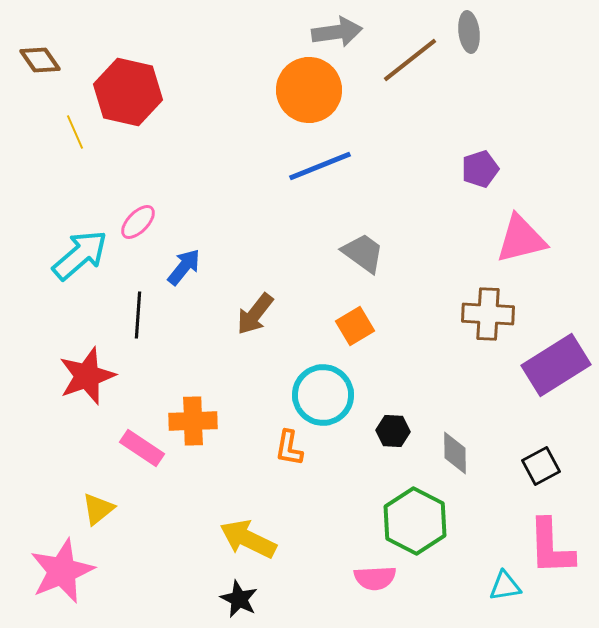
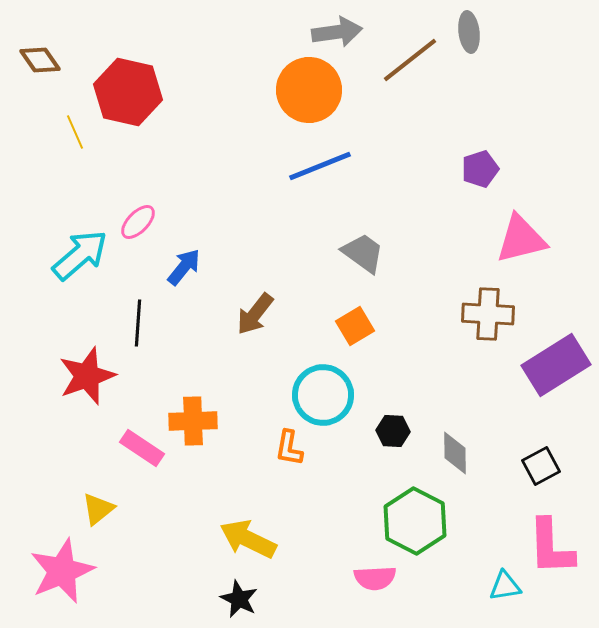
black line: moved 8 px down
